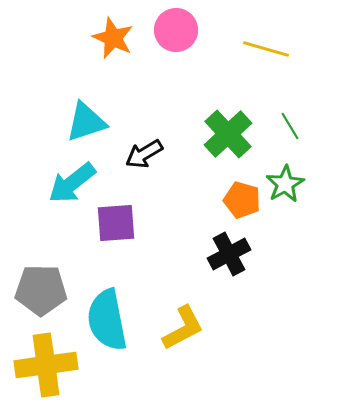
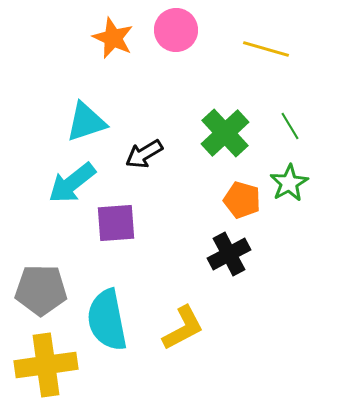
green cross: moved 3 px left, 1 px up
green star: moved 4 px right, 1 px up
